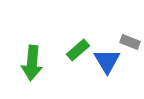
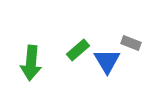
gray rectangle: moved 1 px right, 1 px down
green arrow: moved 1 px left
